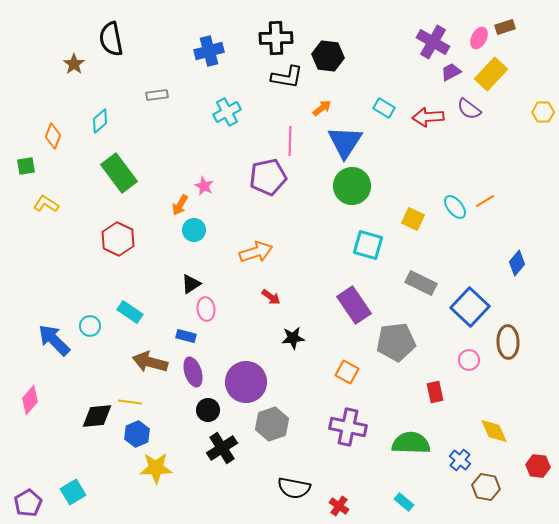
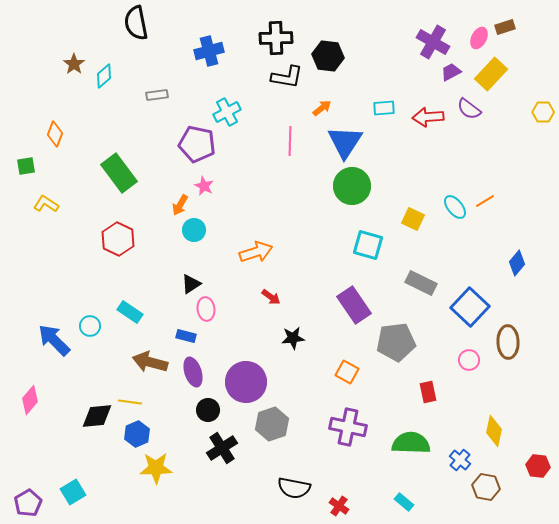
black semicircle at (111, 39): moved 25 px right, 16 px up
cyan rectangle at (384, 108): rotated 35 degrees counterclockwise
cyan diamond at (100, 121): moved 4 px right, 45 px up
orange diamond at (53, 136): moved 2 px right, 2 px up
purple pentagon at (268, 177): moved 71 px left, 33 px up; rotated 24 degrees clockwise
red rectangle at (435, 392): moved 7 px left
yellow diamond at (494, 431): rotated 36 degrees clockwise
